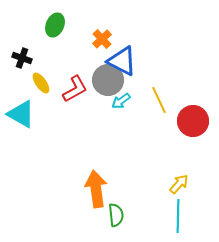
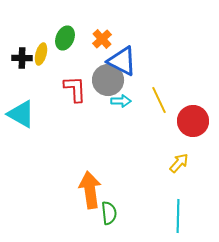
green ellipse: moved 10 px right, 13 px down
black cross: rotated 18 degrees counterclockwise
yellow ellipse: moved 29 px up; rotated 50 degrees clockwise
red L-shape: rotated 64 degrees counterclockwise
cyan arrow: rotated 144 degrees counterclockwise
yellow arrow: moved 21 px up
orange arrow: moved 6 px left, 1 px down
green semicircle: moved 7 px left, 2 px up
